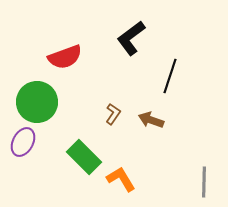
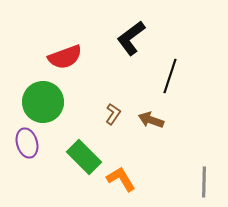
green circle: moved 6 px right
purple ellipse: moved 4 px right, 1 px down; rotated 44 degrees counterclockwise
